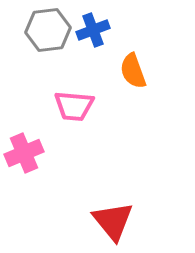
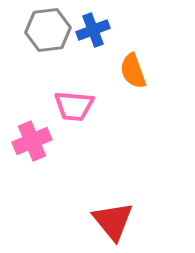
pink cross: moved 8 px right, 12 px up
